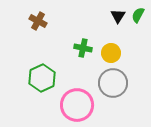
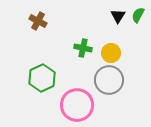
gray circle: moved 4 px left, 3 px up
